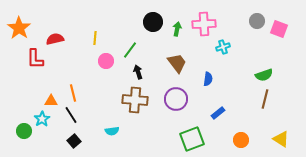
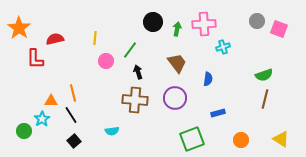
purple circle: moved 1 px left, 1 px up
blue rectangle: rotated 24 degrees clockwise
